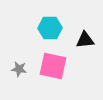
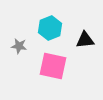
cyan hexagon: rotated 20 degrees counterclockwise
gray star: moved 23 px up
